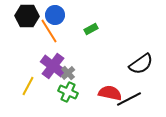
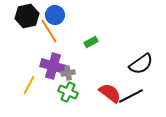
black hexagon: rotated 15 degrees counterclockwise
green rectangle: moved 13 px down
purple cross: rotated 20 degrees counterclockwise
gray cross: rotated 32 degrees clockwise
yellow line: moved 1 px right, 1 px up
red semicircle: rotated 25 degrees clockwise
black line: moved 2 px right, 3 px up
